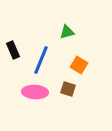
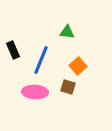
green triangle: rotated 21 degrees clockwise
orange square: moved 1 px left, 1 px down; rotated 18 degrees clockwise
brown square: moved 2 px up
